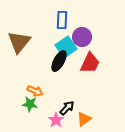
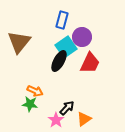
blue rectangle: rotated 12 degrees clockwise
